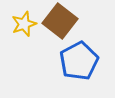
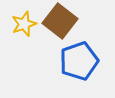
blue pentagon: rotated 9 degrees clockwise
